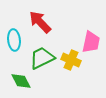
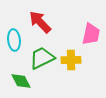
pink trapezoid: moved 8 px up
yellow cross: rotated 24 degrees counterclockwise
